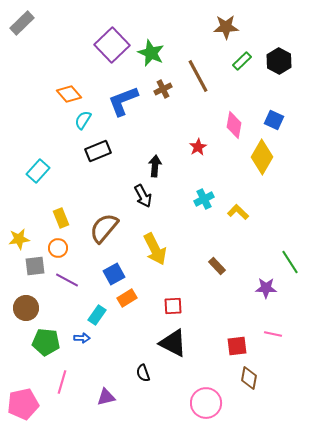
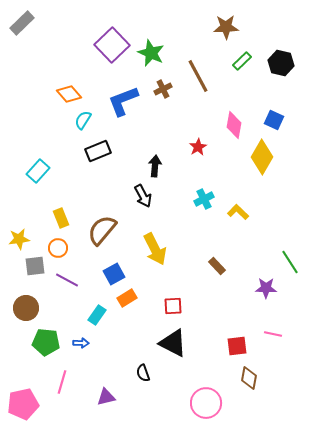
black hexagon at (279, 61): moved 2 px right, 2 px down; rotated 15 degrees counterclockwise
brown semicircle at (104, 228): moved 2 px left, 2 px down
blue arrow at (82, 338): moved 1 px left, 5 px down
